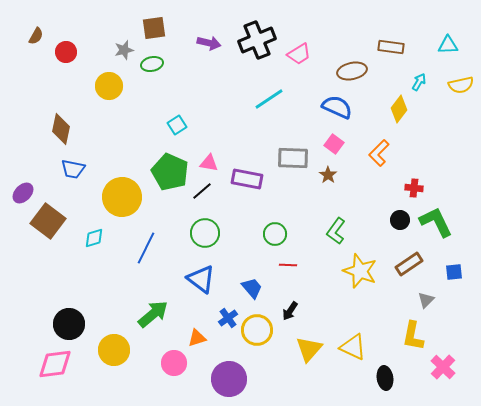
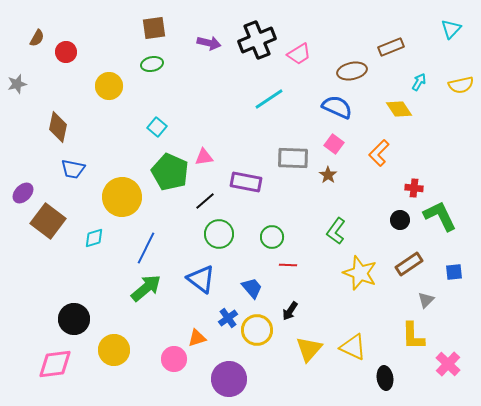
brown semicircle at (36, 36): moved 1 px right, 2 px down
cyan triangle at (448, 45): moved 3 px right, 16 px up; rotated 45 degrees counterclockwise
brown rectangle at (391, 47): rotated 30 degrees counterclockwise
gray star at (124, 50): moved 107 px left, 34 px down
yellow diamond at (399, 109): rotated 72 degrees counterclockwise
cyan square at (177, 125): moved 20 px left, 2 px down; rotated 18 degrees counterclockwise
brown diamond at (61, 129): moved 3 px left, 2 px up
pink triangle at (209, 163): moved 5 px left, 6 px up; rotated 18 degrees counterclockwise
purple rectangle at (247, 179): moved 1 px left, 3 px down
black line at (202, 191): moved 3 px right, 10 px down
green L-shape at (436, 222): moved 4 px right, 6 px up
green circle at (205, 233): moved 14 px right, 1 px down
green circle at (275, 234): moved 3 px left, 3 px down
yellow star at (360, 271): moved 2 px down
green arrow at (153, 314): moved 7 px left, 26 px up
black circle at (69, 324): moved 5 px right, 5 px up
yellow L-shape at (413, 336): rotated 12 degrees counterclockwise
pink circle at (174, 363): moved 4 px up
pink cross at (443, 367): moved 5 px right, 3 px up
